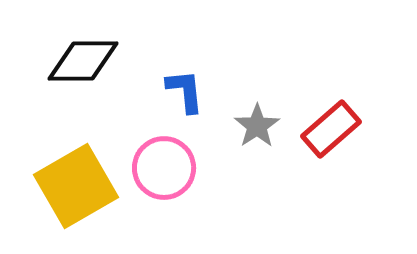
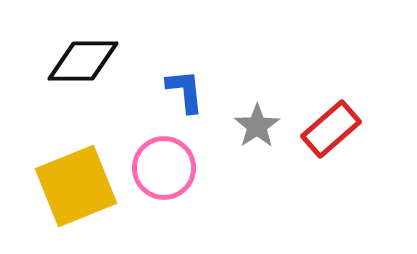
yellow square: rotated 8 degrees clockwise
